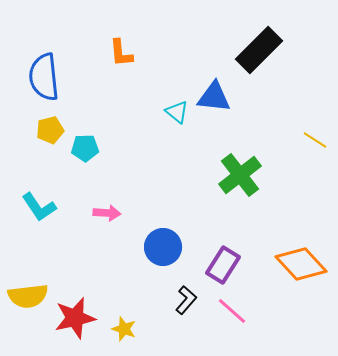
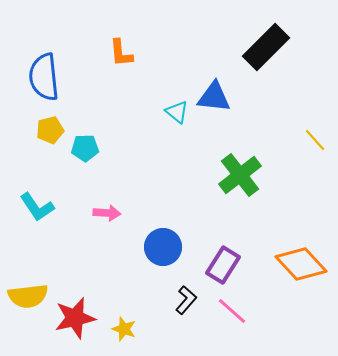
black rectangle: moved 7 px right, 3 px up
yellow line: rotated 15 degrees clockwise
cyan L-shape: moved 2 px left
